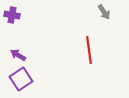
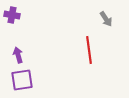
gray arrow: moved 2 px right, 7 px down
purple arrow: rotated 42 degrees clockwise
purple square: moved 1 px right, 1 px down; rotated 25 degrees clockwise
